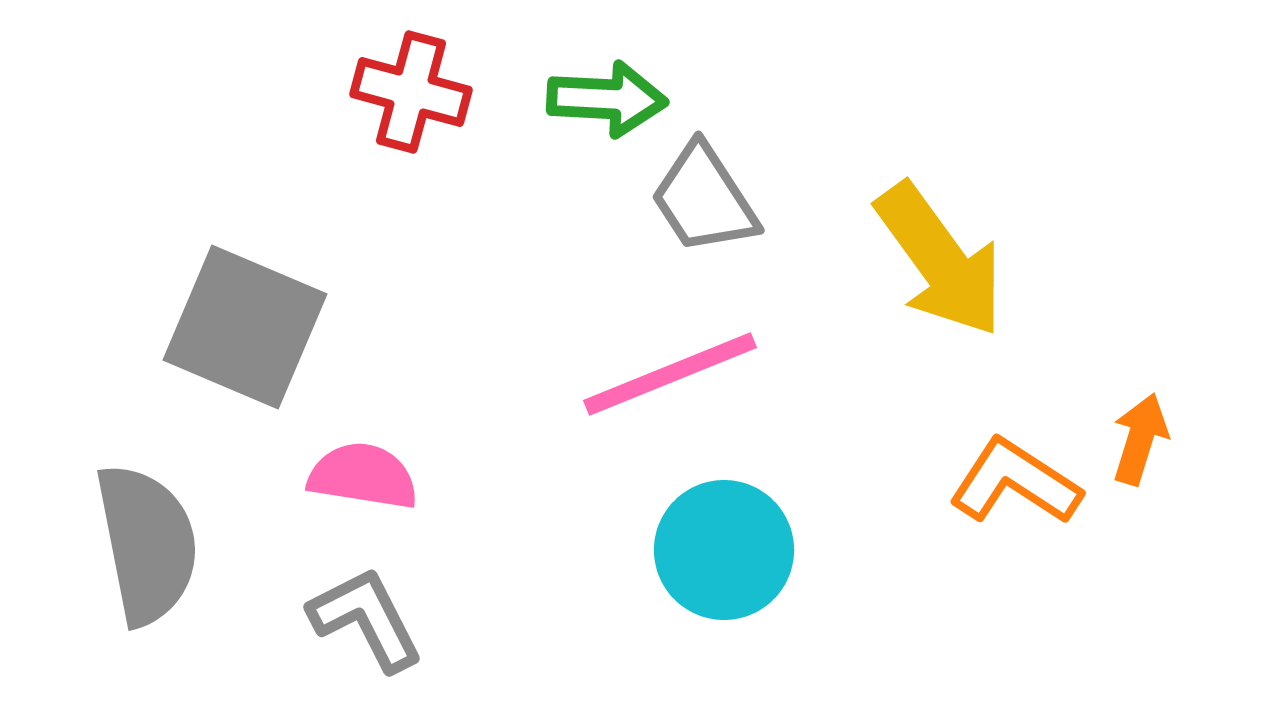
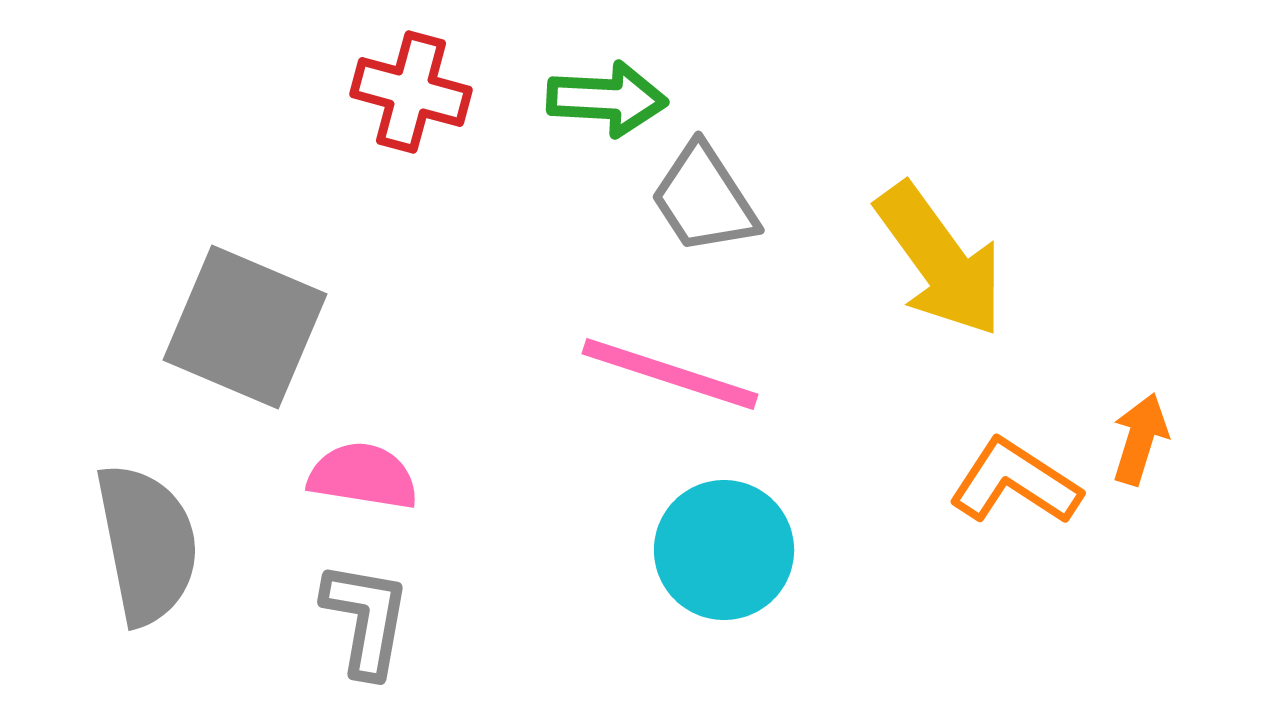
pink line: rotated 40 degrees clockwise
gray L-shape: rotated 37 degrees clockwise
